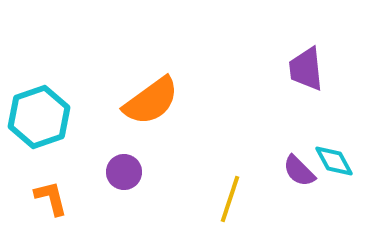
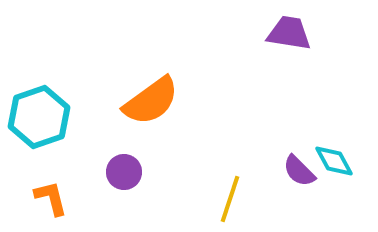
purple trapezoid: moved 17 px left, 36 px up; rotated 105 degrees clockwise
